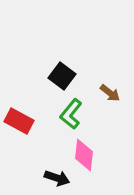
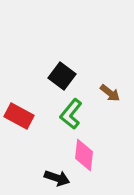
red rectangle: moved 5 px up
